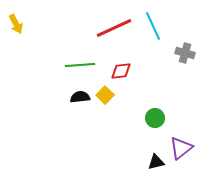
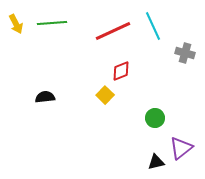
red line: moved 1 px left, 3 px down
green line: moved 28 px left, 42 px up
red diamond: rotated 15 degrees counterclockwise
black semicircle: moved 35 px left
